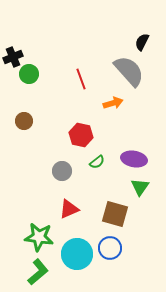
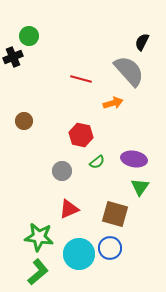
green circle: moved 38 px up
red line: rotated 55 degrees counterclockwise
cyan circle: moved 2 px right
